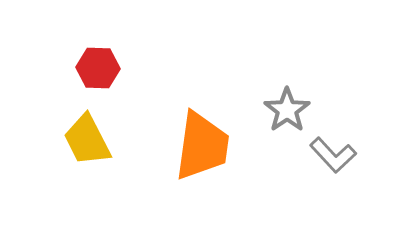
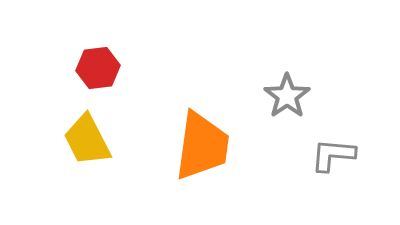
red hexagon: rotated 9 degrees counterclockwise
gray star: moved 14 px up
gray L-shape: rotated 138 degrees clockwise
